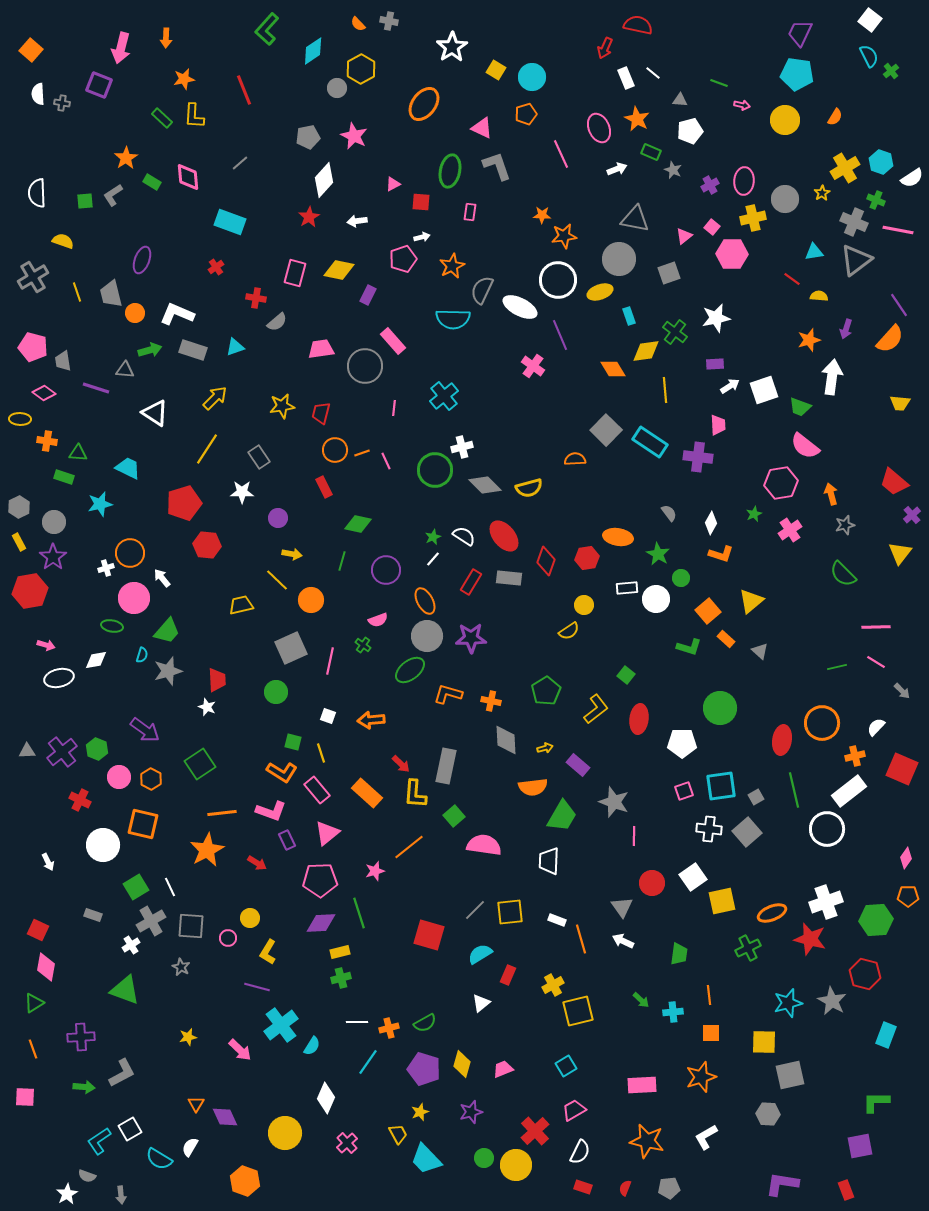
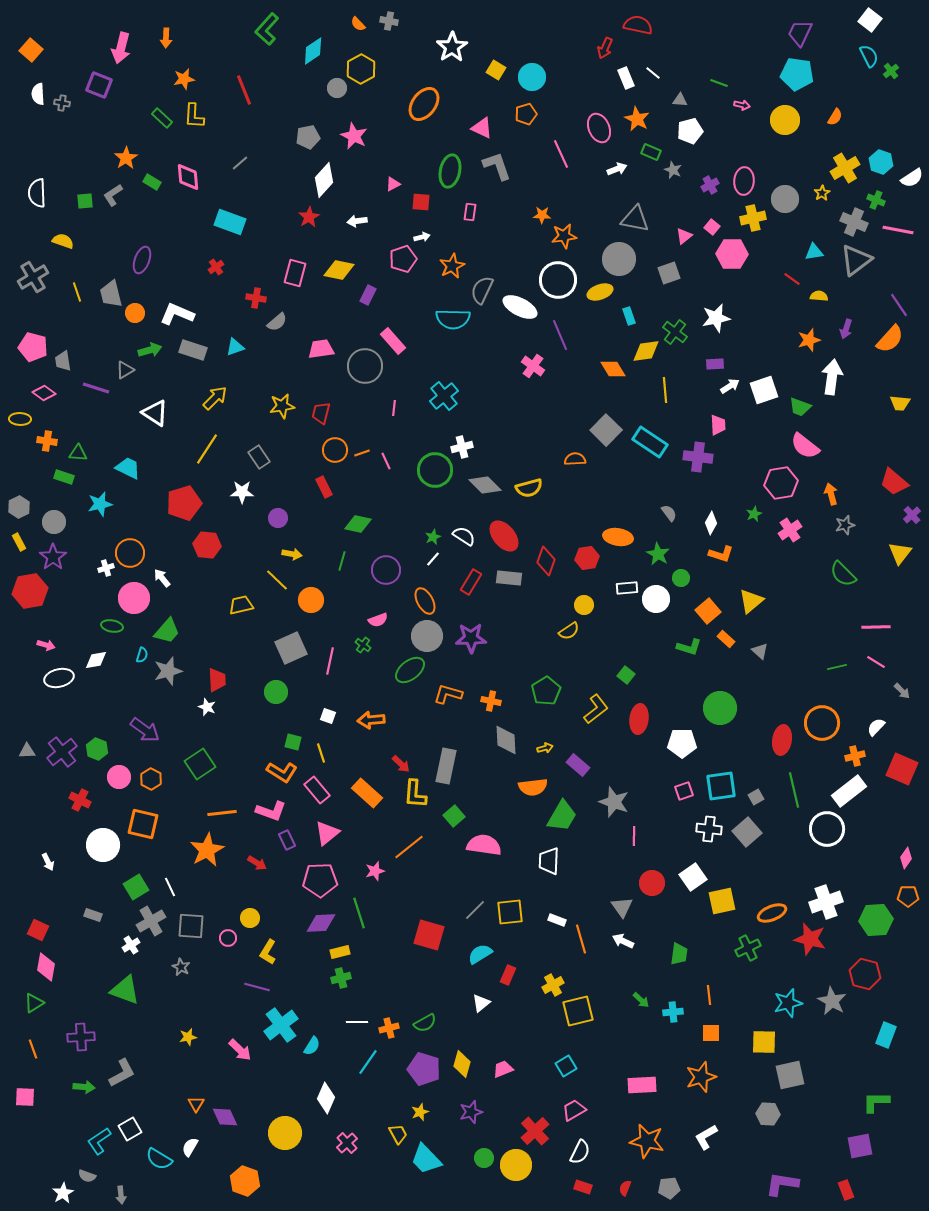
gray triangle at (125, 370): rotated 36 degrees counterclockwise
white star at (67, 1194): moved 4 px left, 1 px up
